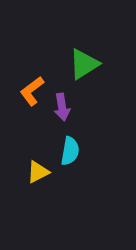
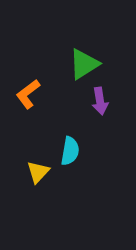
orange L-shape: moved 4 px left, 3 px down
purple arrow: moved 38 px right, 6 px up
yellow triangle: rotated 20 degrees counterclockwise
